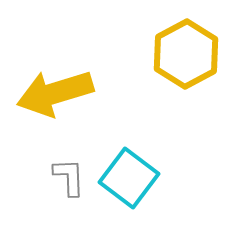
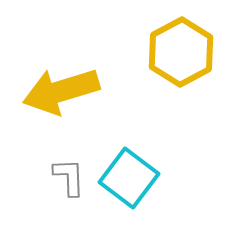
yellow hexagon: moved 5 px left, 2 px up
yellow arrow: moved 6 px right, 2 px up
